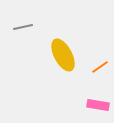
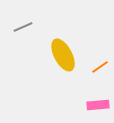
gray line: rotated 12 degrees counterclockwise
pink rectangle: rotated 15 degrees counterclockwise
